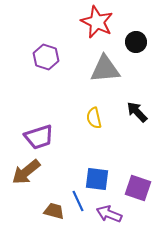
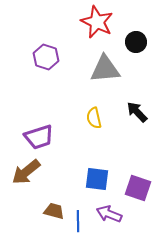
blue line: moved 20 px down; rotated 25 degrees clockwise
